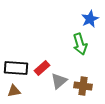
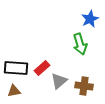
brown cross: moved 1 px right
